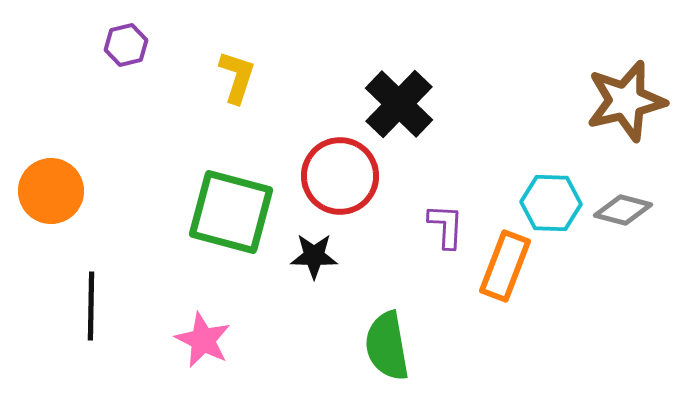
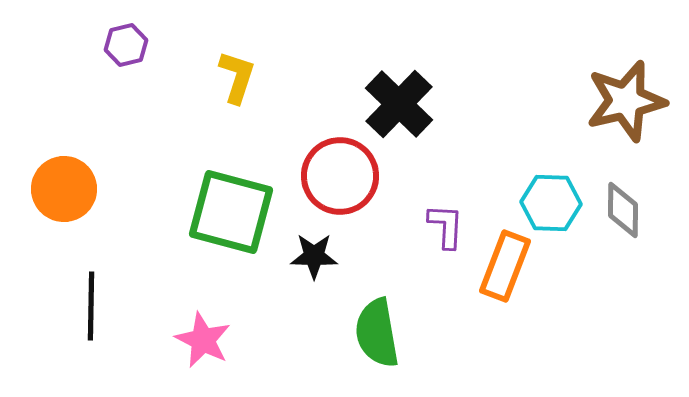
orange circle: moved 13 px right, 2 px up
gray diamond: rotated 76 degrees clockwise
green semicircle: moved 10 px left, 13 px up
